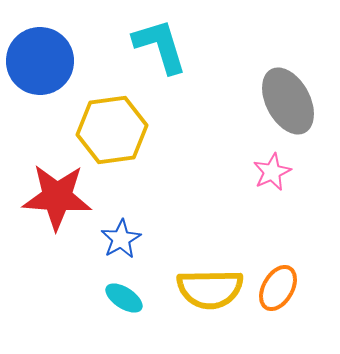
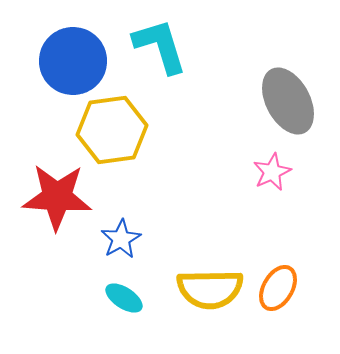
blue circle: moved 33 px right
